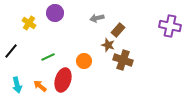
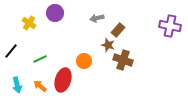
green line: moved 8 px left, 2 px down
